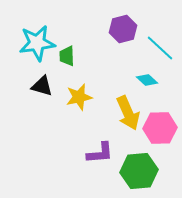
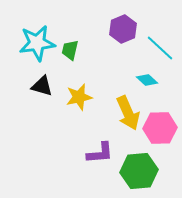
purple hexagon: rotated 8 degrees counterclockwise
green trapezoid: moved 3 px right, 6 px up; rotated 15 degrees clockwise
